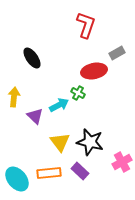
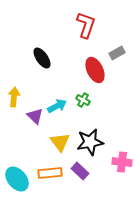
black ellipse: moved 10 px right
red ellipse: moved 1 px right, 1 px up; rotated 75 degrees clockwise
green cross: moved 5 px right, 7 px down
cyan arrow: moved 2 px left, 1 px down
black star: rotated 24 degrees counterclockwise
pink cross: rotated 36 degrees clockwise
orange rectangle: moved 1 px right
